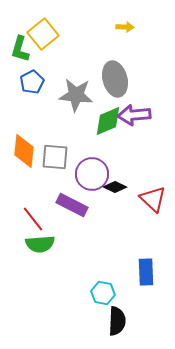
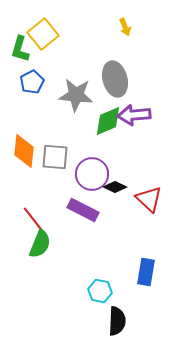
yellow arrow: rotated 66 degrees clockwise
red triangle: moved 4 px left
purple rectangle: moved 11 px right, 5 px down
green semicircle: rotated 64 degrees counterclockwise
blue rectangle: rotated 12 degrees clockwise
cyan hexagon: moved 3 px left, 2 px up
